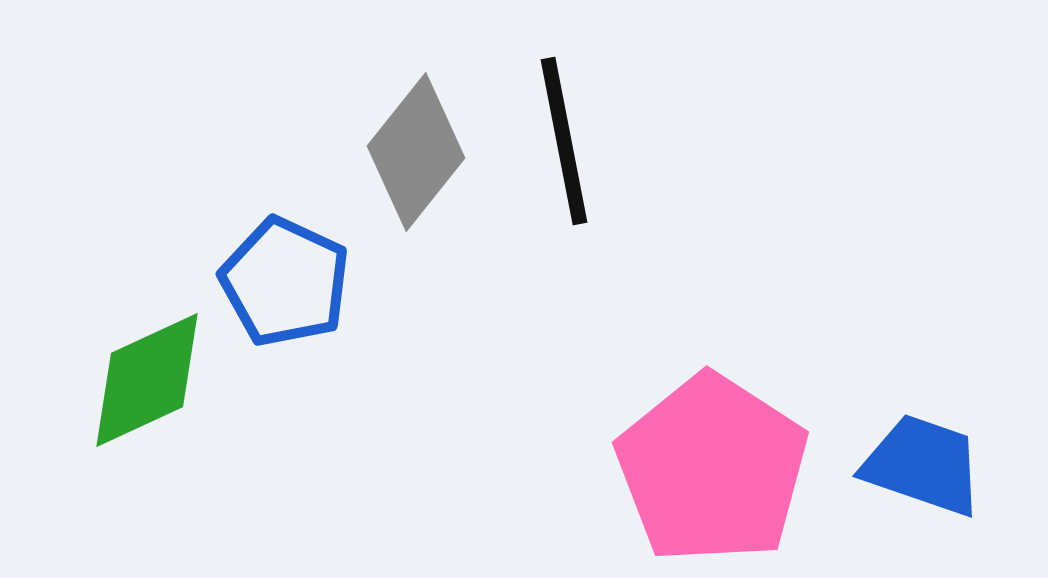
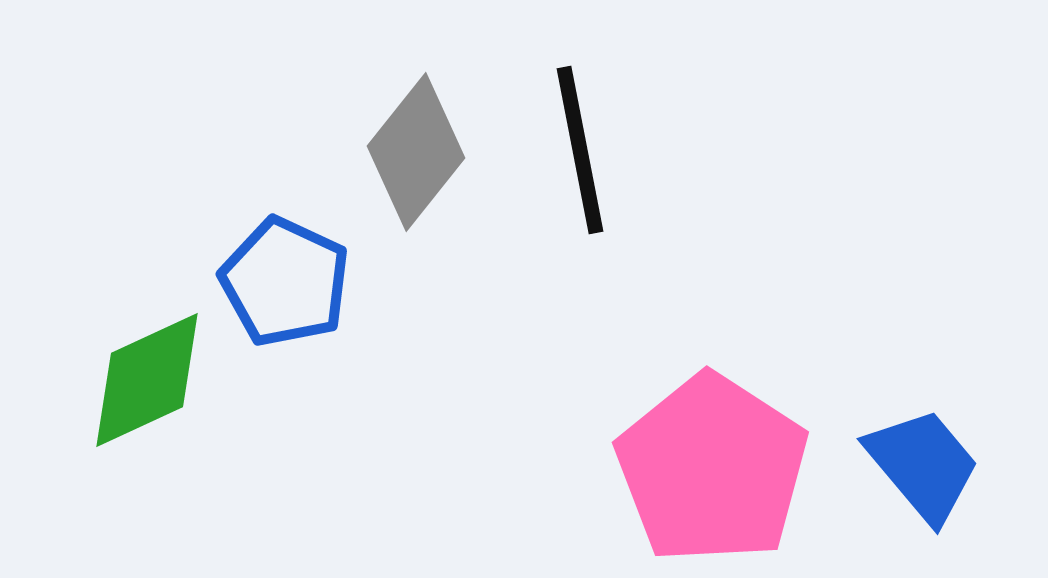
black line: moved 16 px right, 9 px down
blue trapezoid: rotated 31 degrees clockwise
